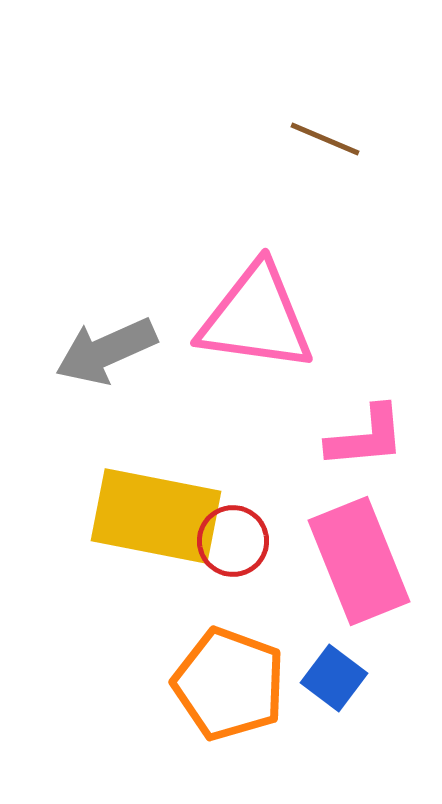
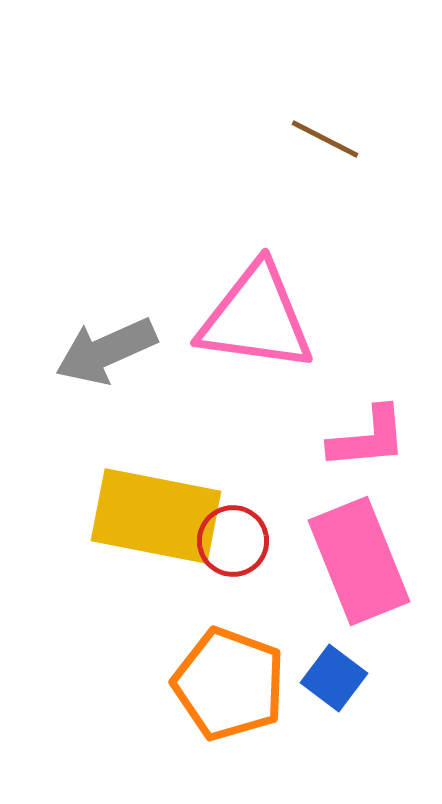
brown line: rotated 4 degrees clockwise
pink L-shape: moved 2 px right, 1 px down
